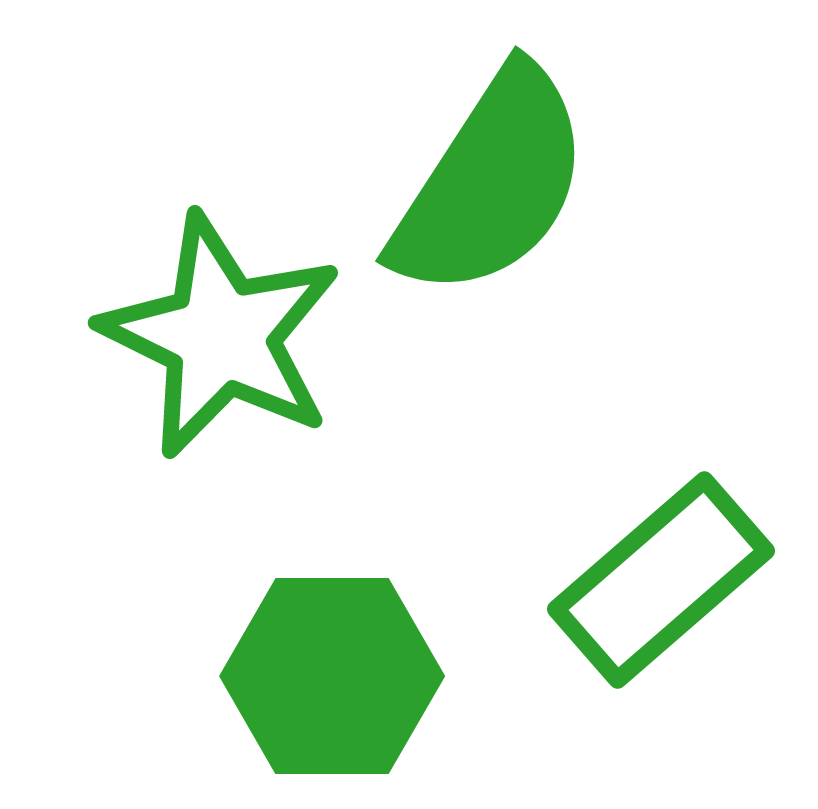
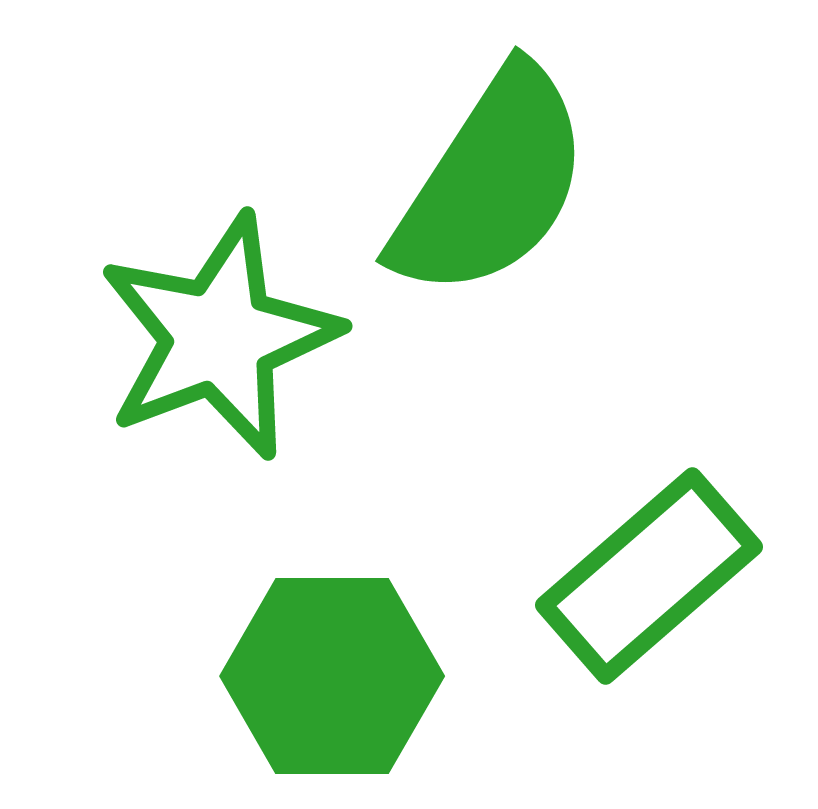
green star: moved 2 px left, 1 px down; rotated 25 degrees clockwise
green rectangle: moved 12 px left, 4 px up
